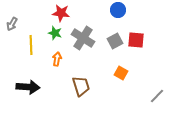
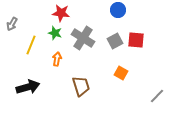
yellow line: rotated 24 degrees clockwise
black arrow: rotated 20 degrees counterclockwise
